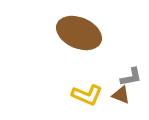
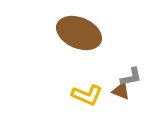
brown triangle: moved 4 px up
